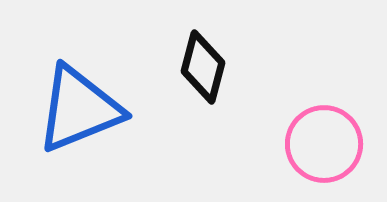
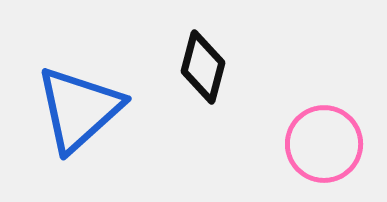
blue triangle: rotated 20 degrees counterclockwise
